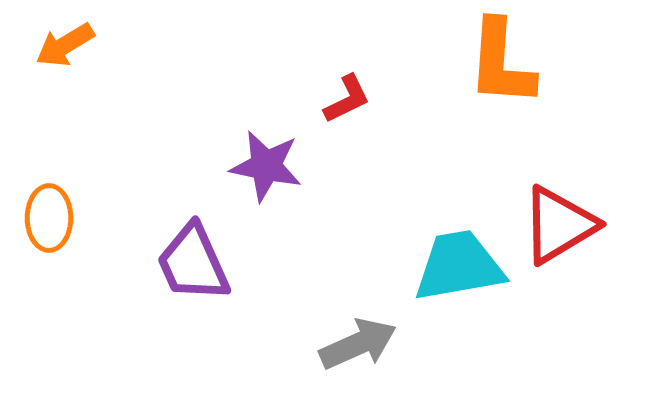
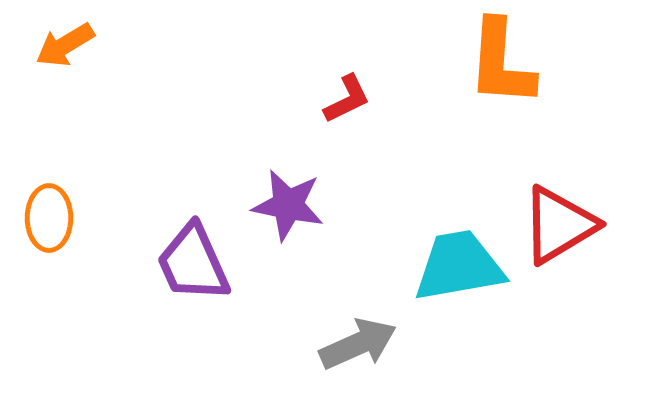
purple star: moved 22 px right, 39 px down
